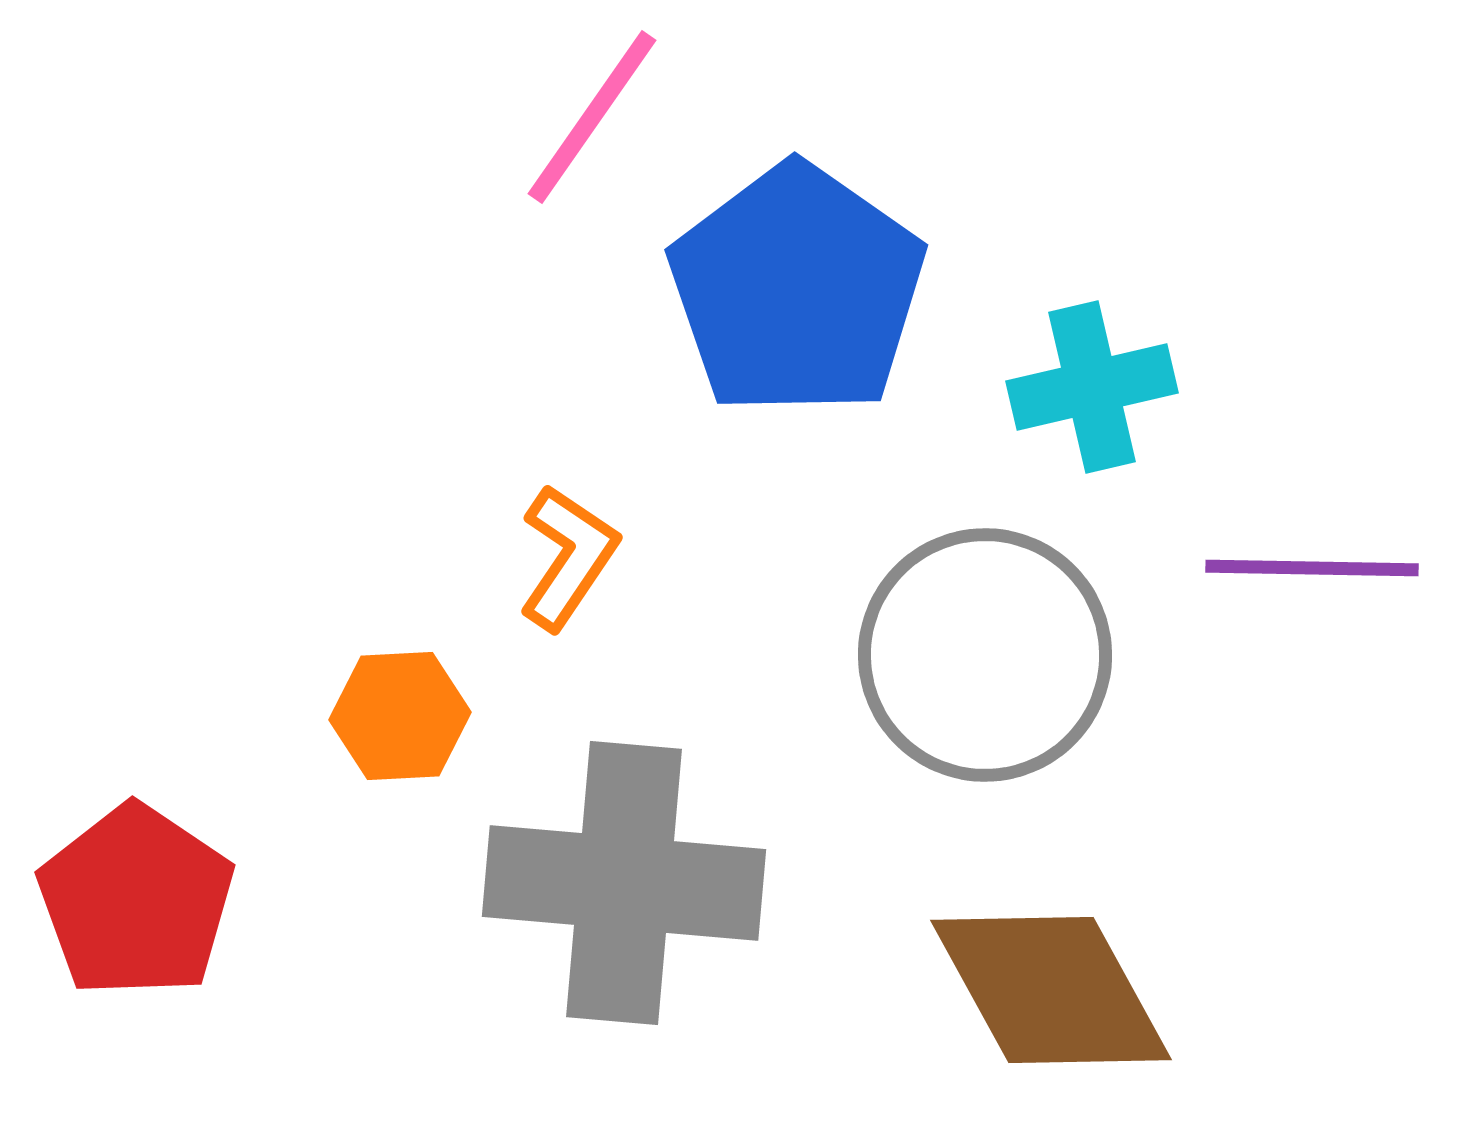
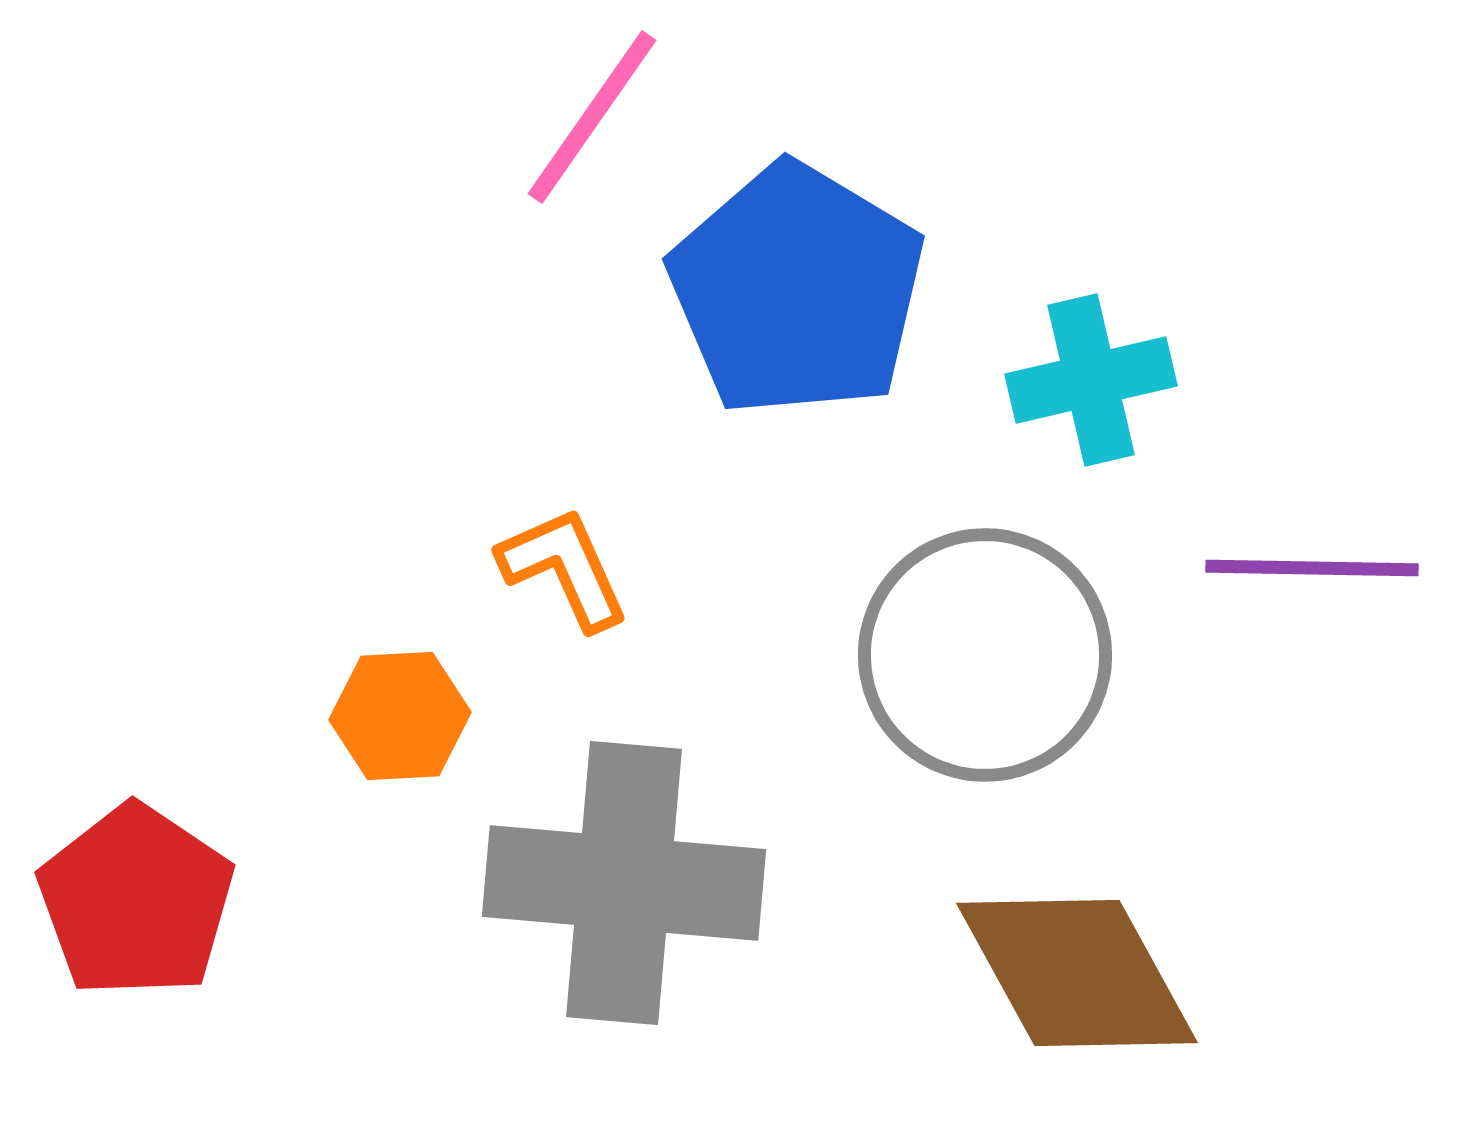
blue pentagon: rotated 4 degrees counterclockwise
cyan cross: moved 1 px left, 7 px up
orange L-shape: moved 4 px left, 11 px down; rotated 58 degrees counterclockwise
brown diamond: moved 26 px right, 17 px up
